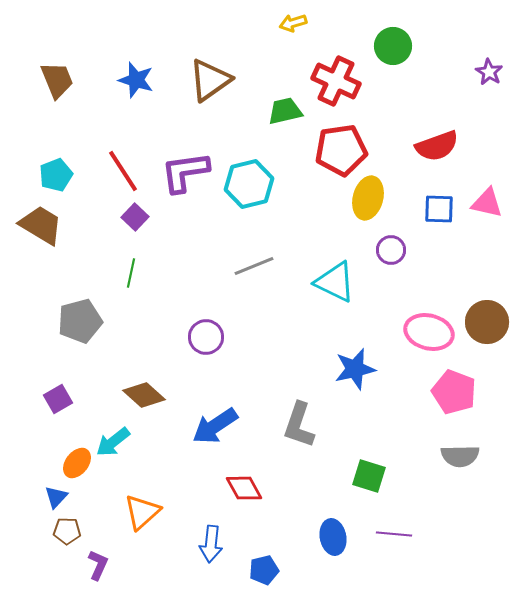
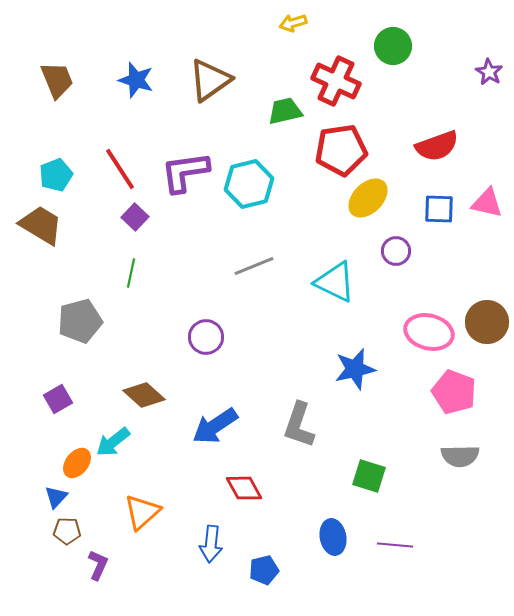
red line at (123, 171): moved 3 px left, 2 px up
yellow ellipse at (368, 198): rotated 30 degrees clockwise
purple circle at (391, 250): moved 5 px right, 1 px down
purple line at (394, 534): moved 1 px right, 11 px down
